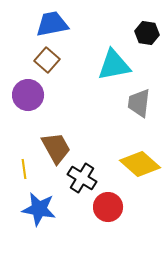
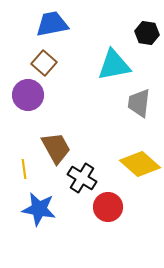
brown square: moved 3 px left, 3 px down
